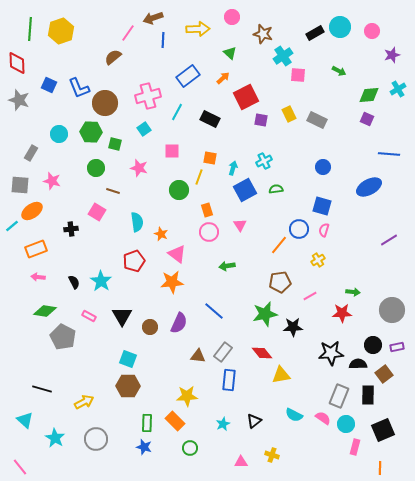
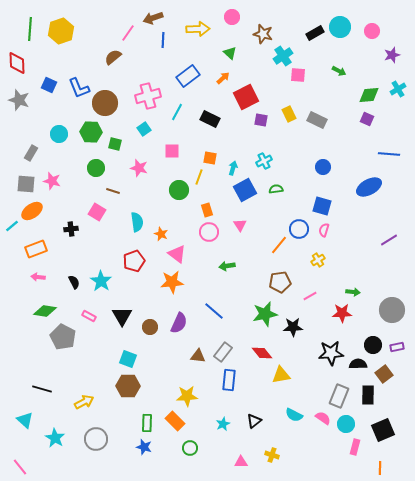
gray square at (20, 185): moved 6 px right, 1 px up
